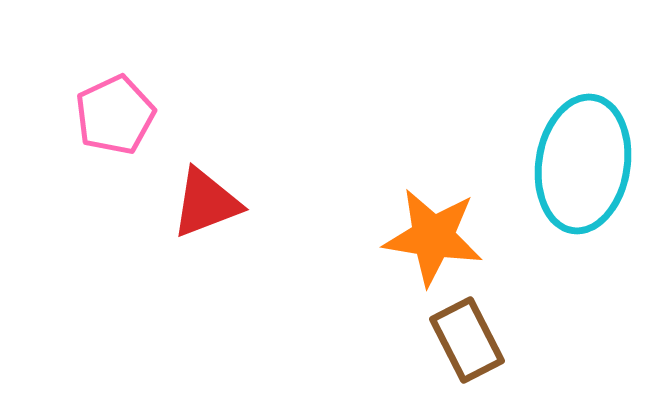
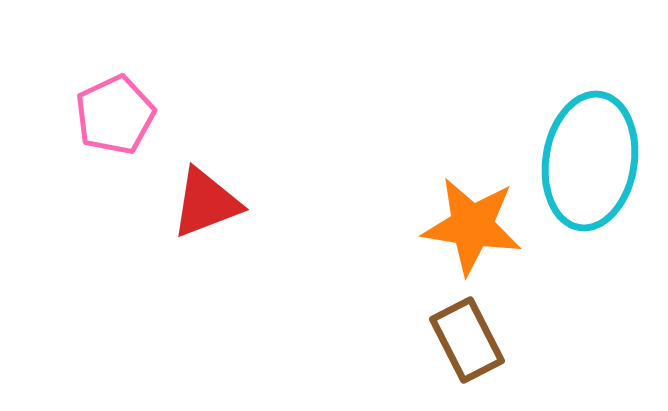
cyan ellipse: moved 7 px right, 3 px up
orange star: moved 39 px right, 11 px up
